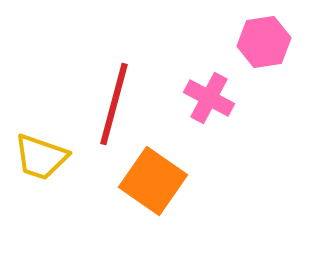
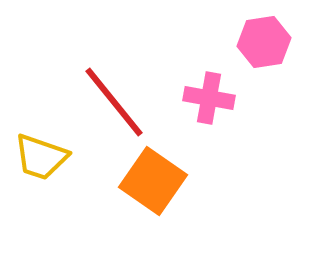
pink cross: rotated 18 degrees counterclockwise
red line: moved 2 px up; rotated 54 degrees counterclockwise
